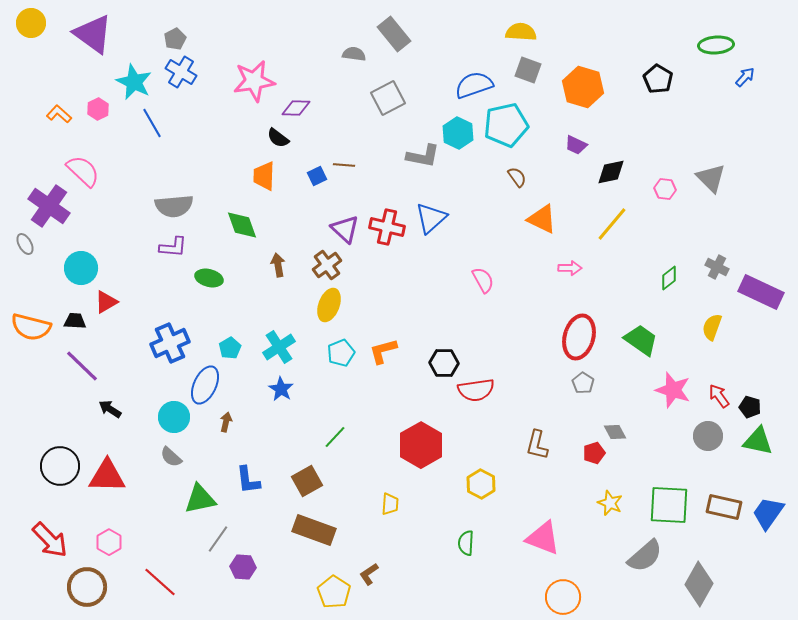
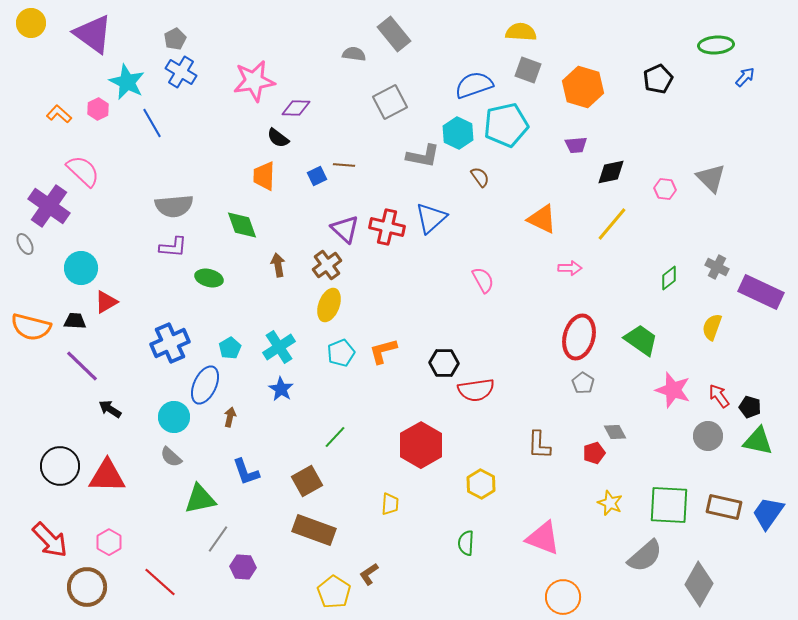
black pentagon at (658, 79): rotated 16 degrees clockwise
cyan star at (134, 82): moved 7 px left
gray square at (388, 98): moved 2 px right, 4 px down
purple trapezoid at (576, 145): rotated 30 degrees counterclockwise
brown semicircle at (517, 177): moved 37 px left
brown arrow at (226, 422): moved 4 px right, 5 px up
brown L-shape at (537, 445): moved 2 px right; rotated 12 degrees counterclockwise
blue L-shape at (248, 480): moved 2 px left, 8 px up; rotated 12 degrees counterclockwise
